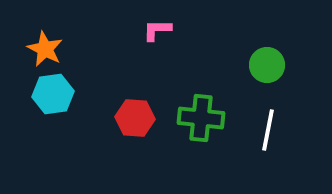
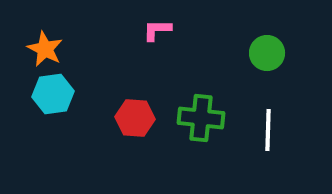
green circle: moved 12 px up
white line: rotated 9 degrees counterclockwise
